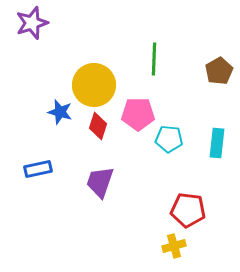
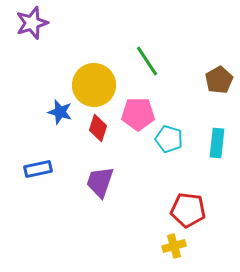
green line: moved 7 px left, 2 px down; rotated 36 degrees counterclockwise
brown pentagon: moved 9 px down
red diamond: moved 2 px down
cyan pentagon: rotated 12 degrees clockwise
